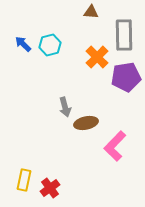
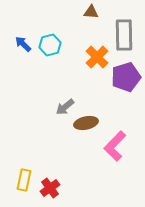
purple pentagon: rotated 8 degrees counterclockwise
gray arrow: rotated 66 degrees clockwise
